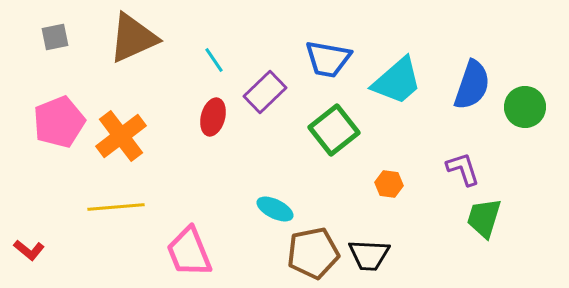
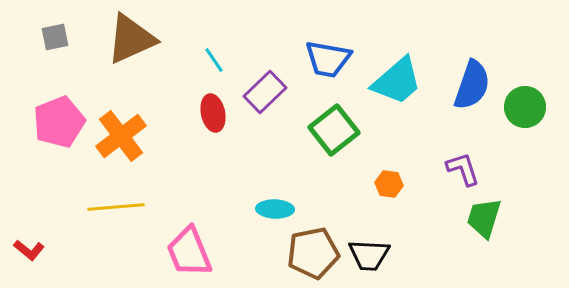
brown triangle: moved 2 px left, 1 px down
red ellipse: moved 4 px up; rotated 27 degrees counterclockwise
cyan ellipse: rotated 24 degrees counterclockwise
